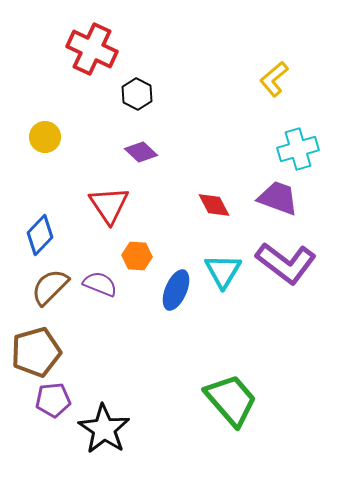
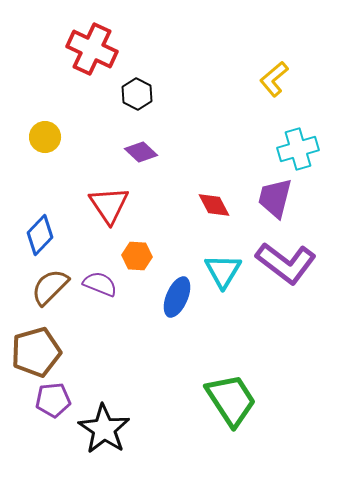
purple trapezoid: moved 3 px left; rotated 96 degrees counterclockwise
blue ellipse: moved 1 px right, 7 px down
green trapezoid: rotated 8 degrees clockwise
